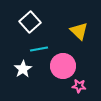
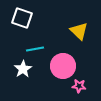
white square: moved 8 px left, 4 px up; rotated 30 degrees counterclockwise
cyan line: moved 4 px left
